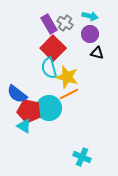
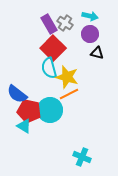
cyan circle: moved 1 px right, 2 px down
